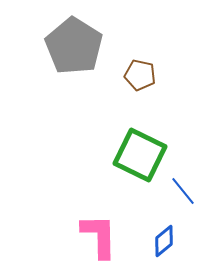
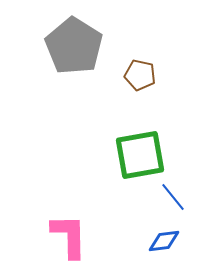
green square: rotated 36 degrees counterclockwise
blue line: moved 10 px left, 6 px down
pink L-shape: moved 30 px left
blue diamond: rotated 32 degrees clockwise
